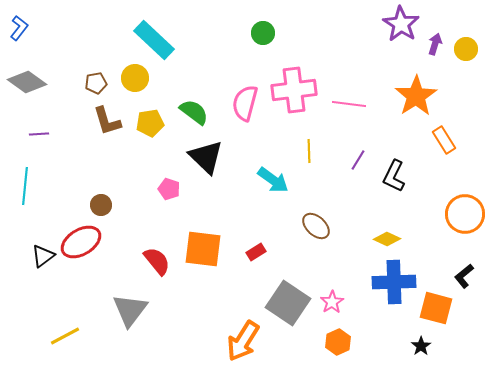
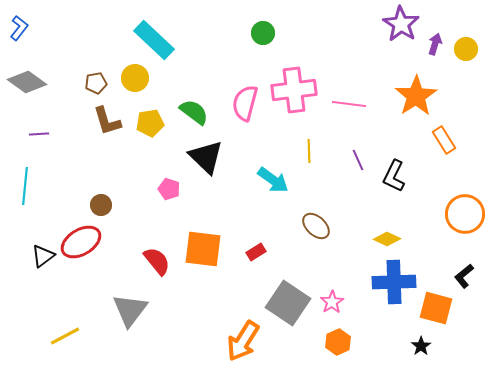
purple line at (358, 160): rotated 55 degrees counterclockwise
